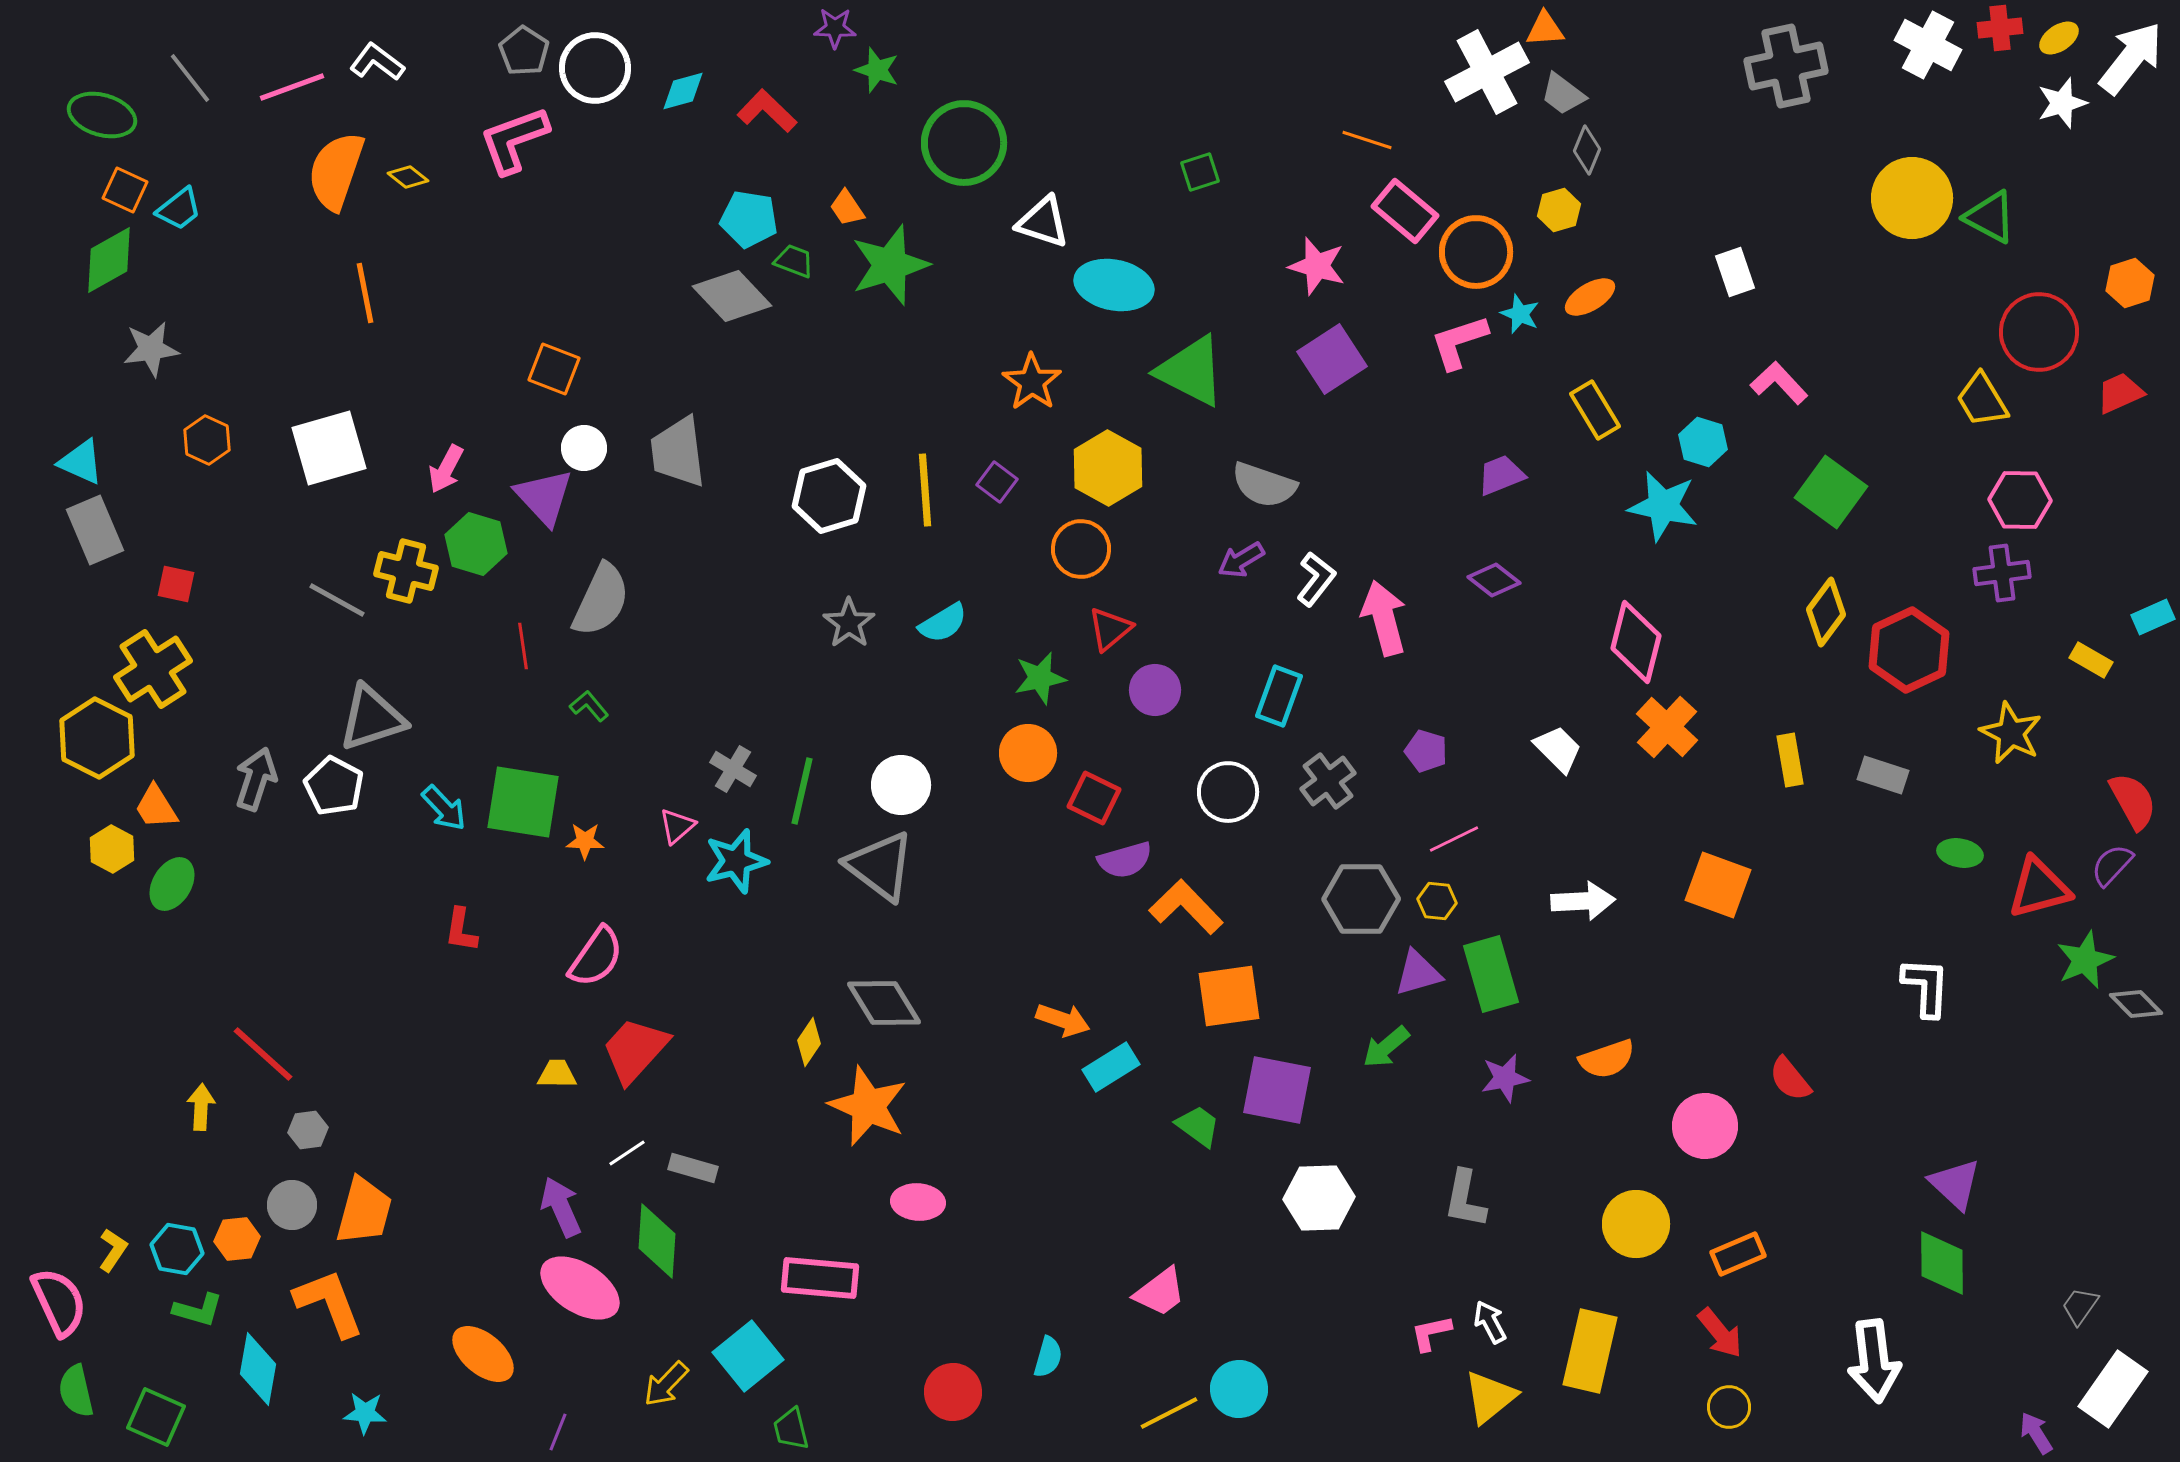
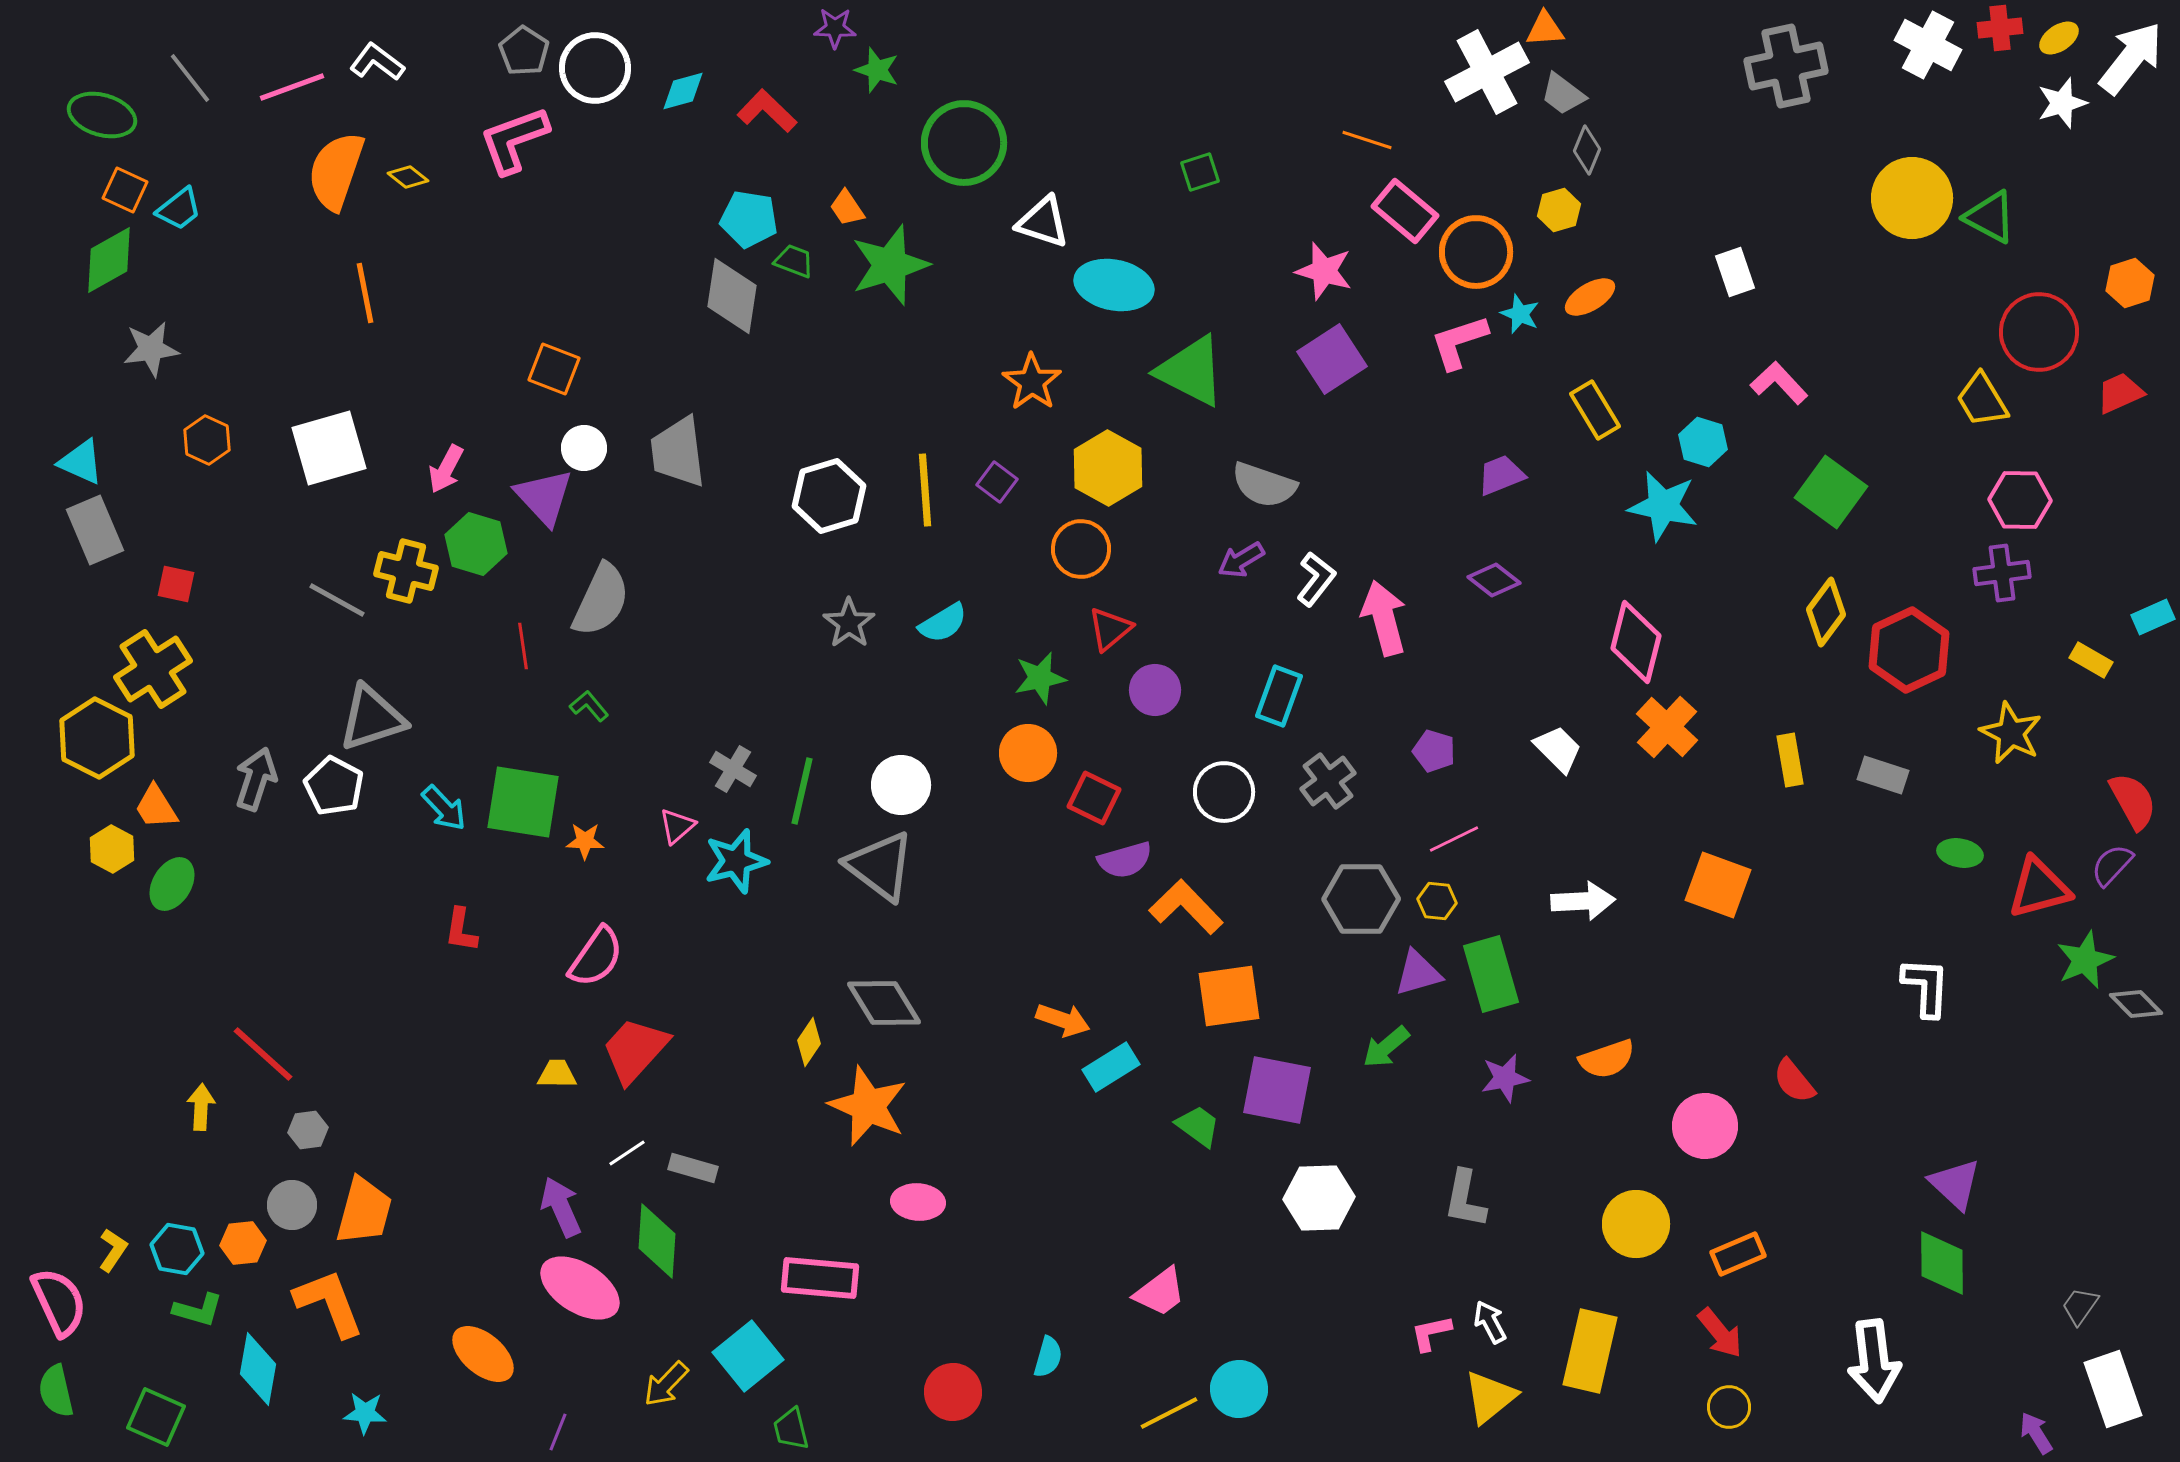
pink star at (1317, 266): moved 7 px right, 5 px down
gray diamond at (732, 296): rotated 52 degrees clockwise
purple pentagon at (1426, 751): moved 8 px right
white circle at (1228, 792): moved 4 px left
red semicircle at (1790, 1079): moved 4 px right, 2 px down
orange hexagon at (237, 1239): moved 6 px right, 4 px down
white rectangle at (2113, 1389): rotated 54 degrees counterclockwise
green semicircle at (76, 1391): moved 20 px left
